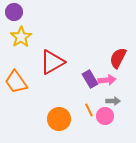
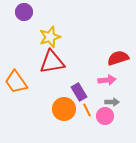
purple circle: moved 10 px right
yellow star: moved 29 px right; rotated 15 degrees clockwise
red semicircle: rotated 45 degrees clockwise
red triangle: rotated 20 degrees clockwise
purple rectangle: moved 11 px left, 13 px down
gray arrow: moved 1 px left, 1 px down
orange line: moved 2 px left
orange circle: moved 5 px right, 10 px up
